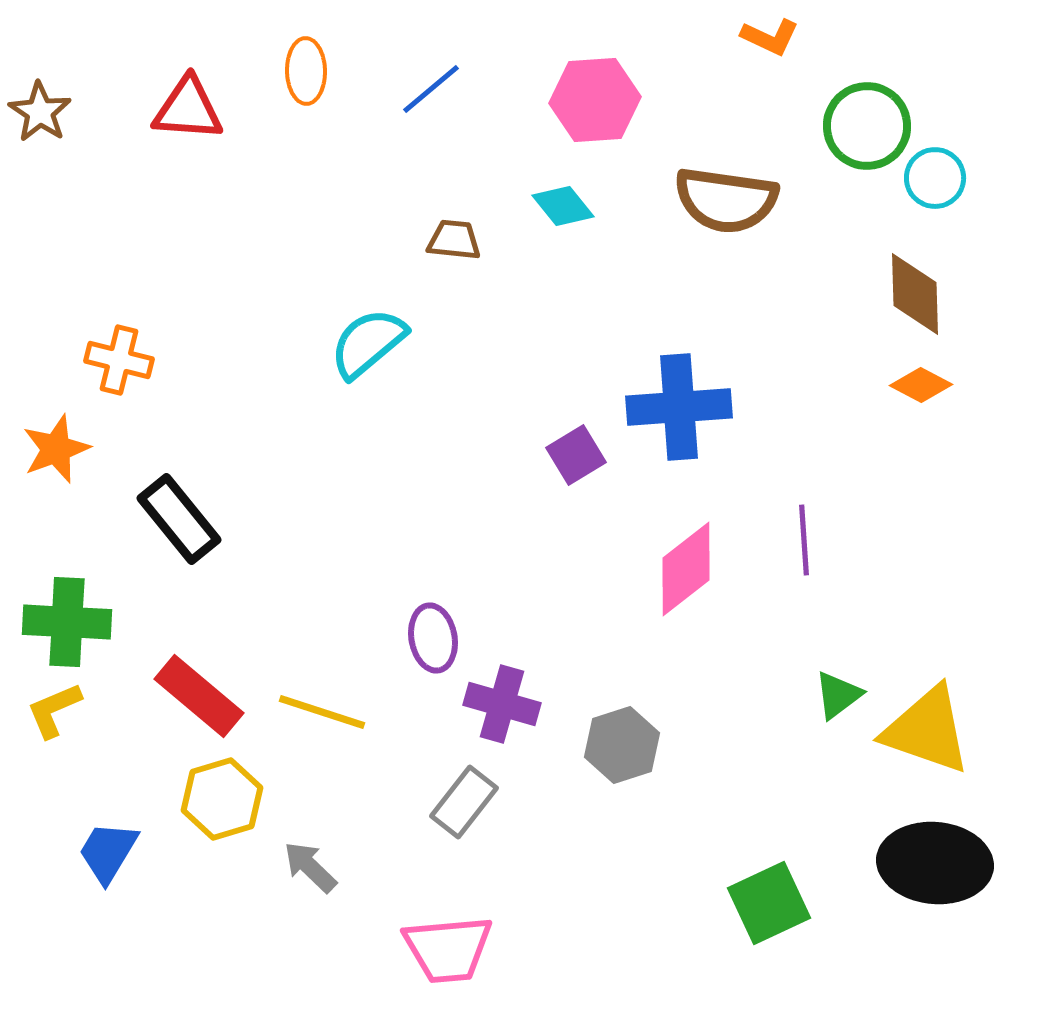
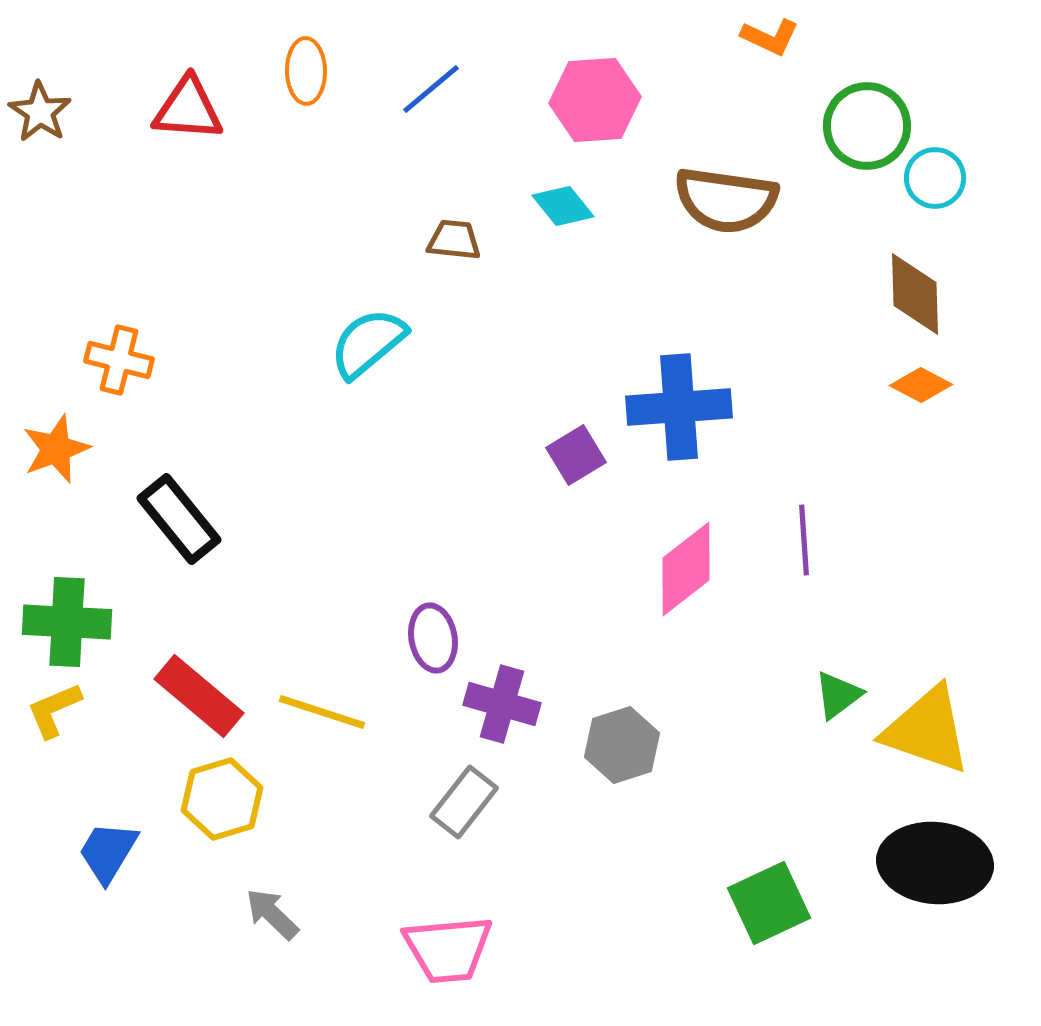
gray arrow: moved 38 px left, 47 px down
